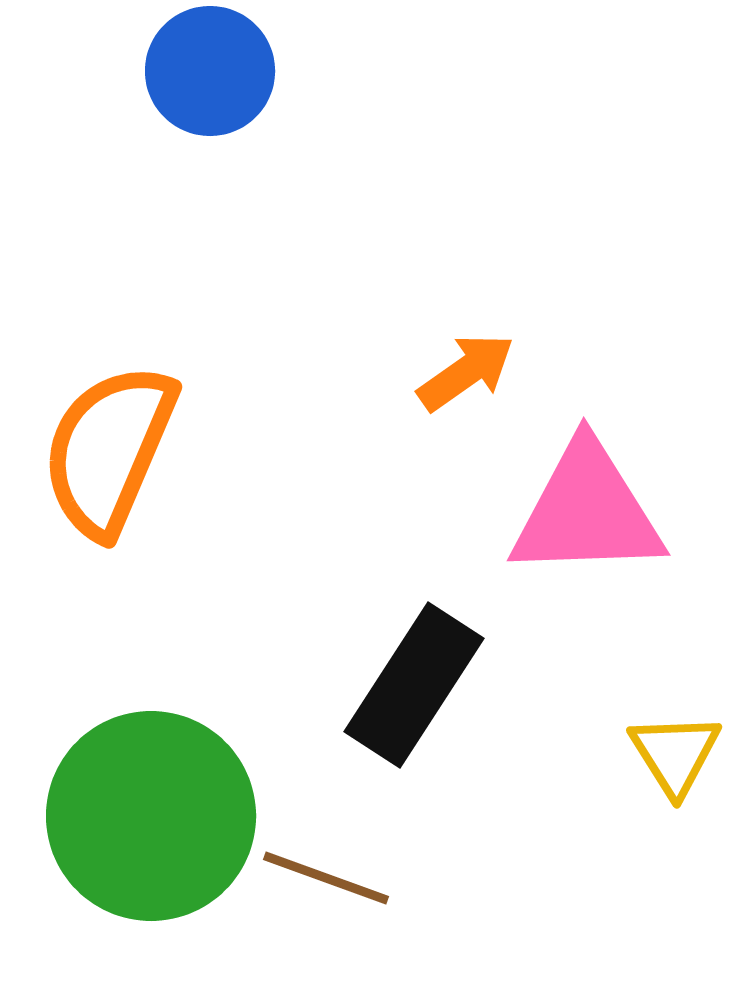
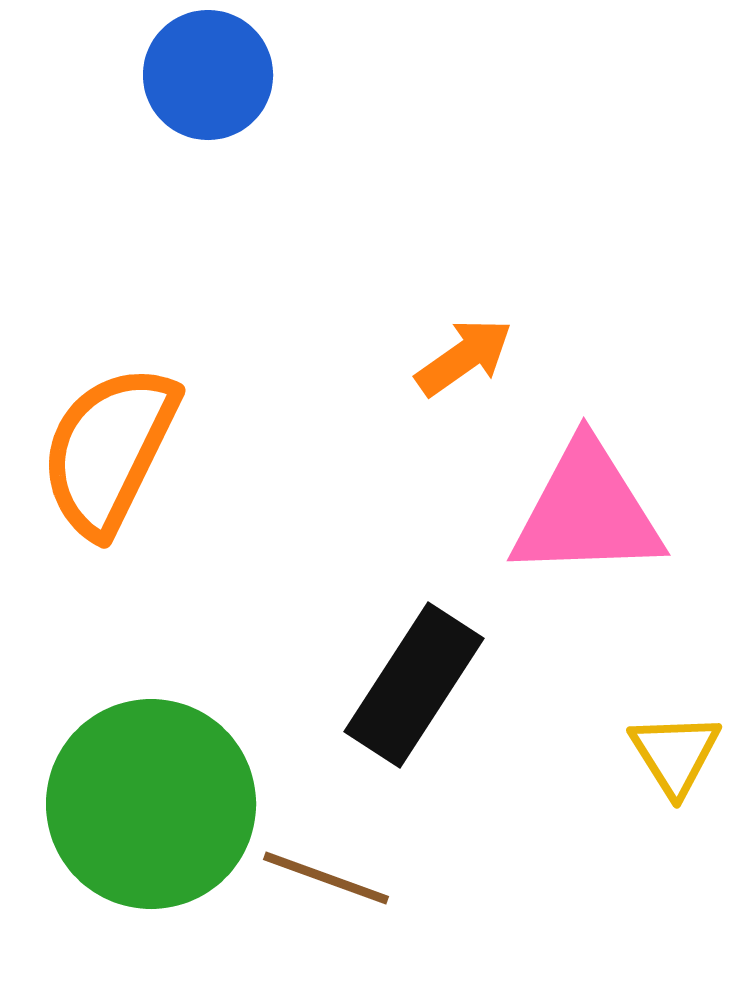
blue circle: moved 2 px left, 4 px down
orange arrow: moved 2 px left, 15 px up
orange semicircle: rotated 3 degrees clockwise
green circle: moved 12 px up
